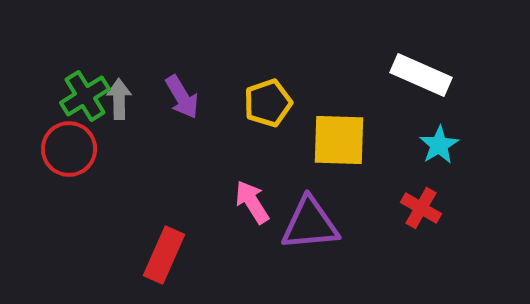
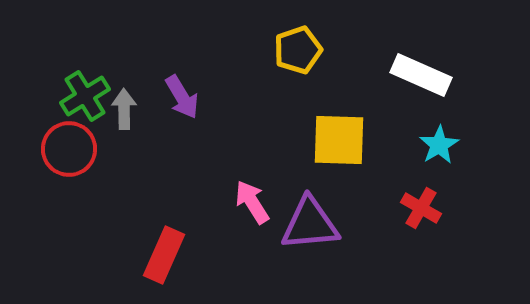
gray arrow: moved 5 px right, 10 px down
yellow pentagon: moved 30 px right, 53 px up
